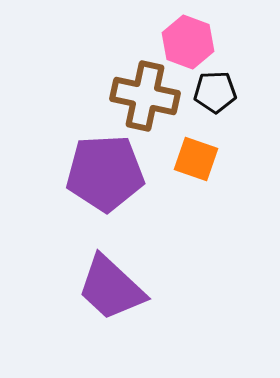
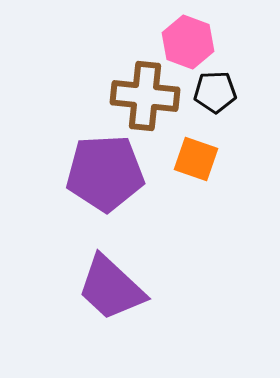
brown cross: rotated 6 degrees counterclockwise
